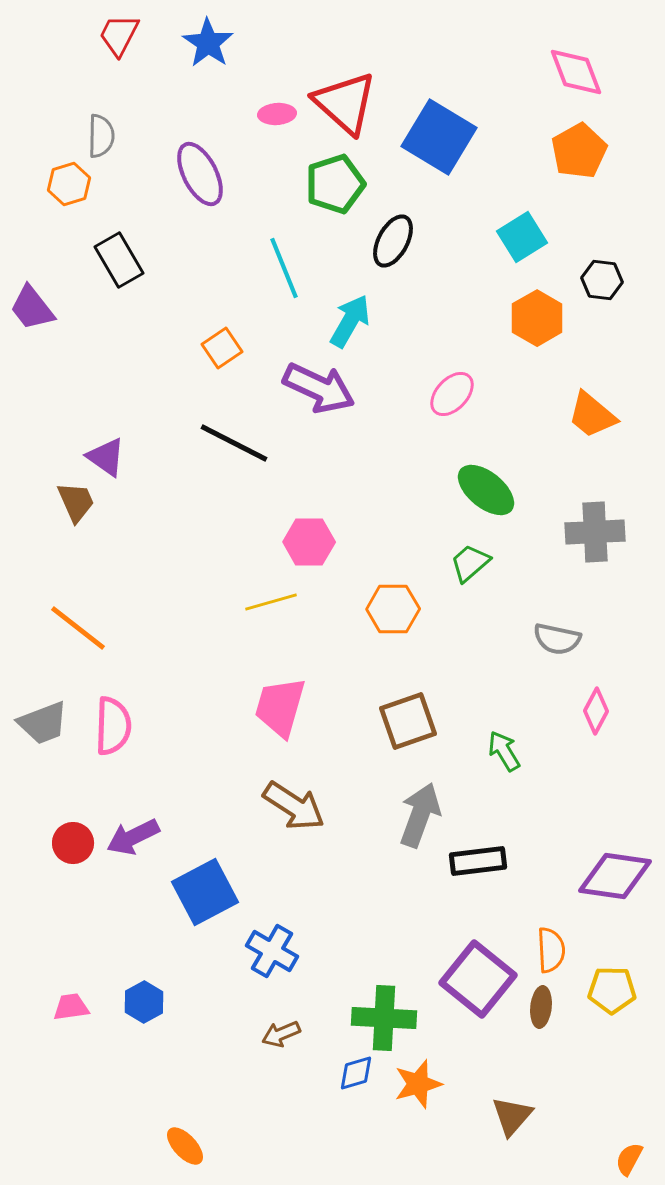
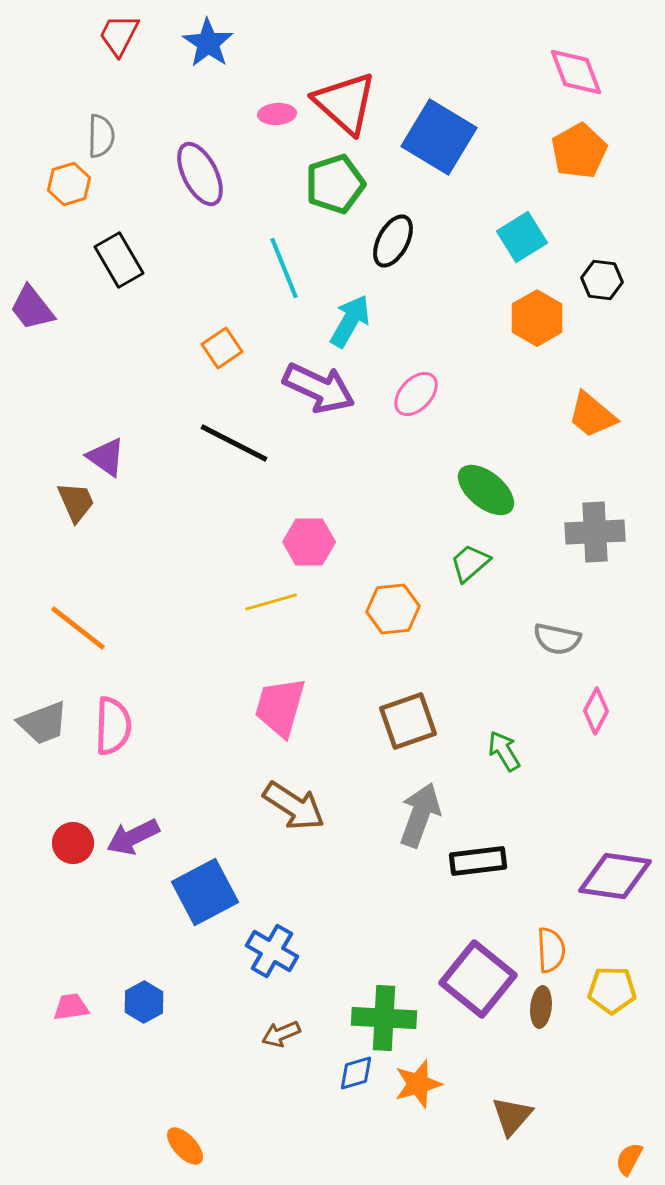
pink ellipse at (452, 394): moved 36 px left
orange hexagon at (393, 609): rotated 6 degrees counterclockwise
